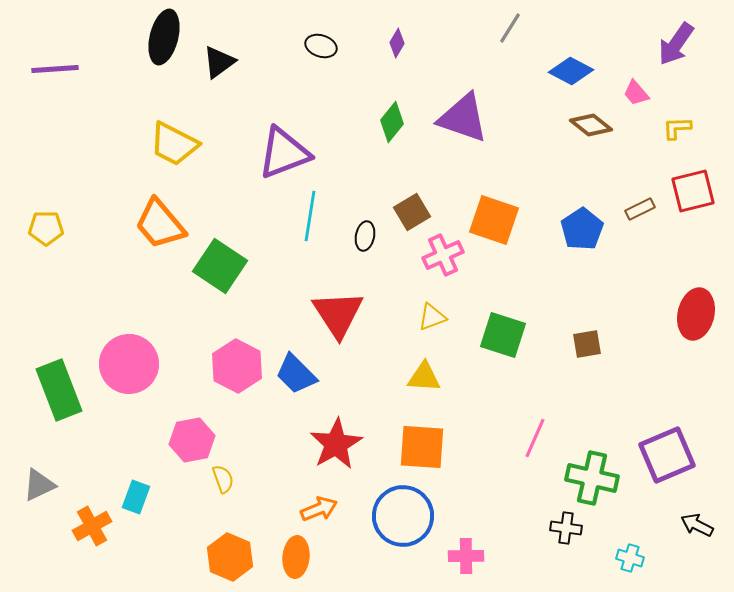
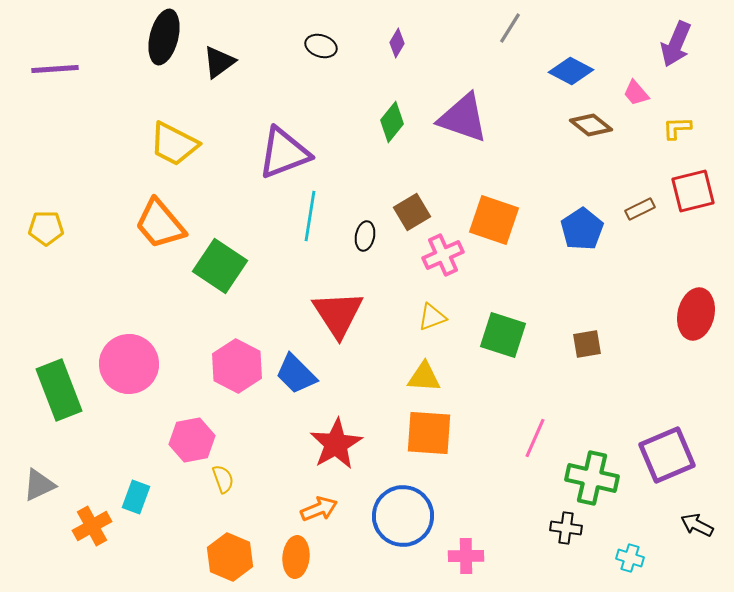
purple arrow at (676, 44): rotated 12 degrees counterclockwise
orange square at (422, 447): moved 7 px right, 14 px up
